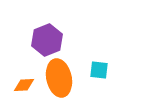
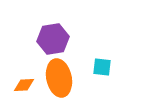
purple hexagon: moved 6 px right, 1 px up; rotated 12 degrees clockwise
cyan square: moved 3 px right, 3 px up
